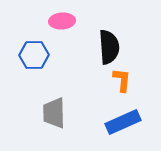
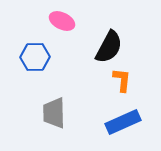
pink ellipse: rotated 30 degrees clockwise
black semicircle: rotated 32 degrees clockwise
blue hexagon: moved 1 px right, 2 px down
